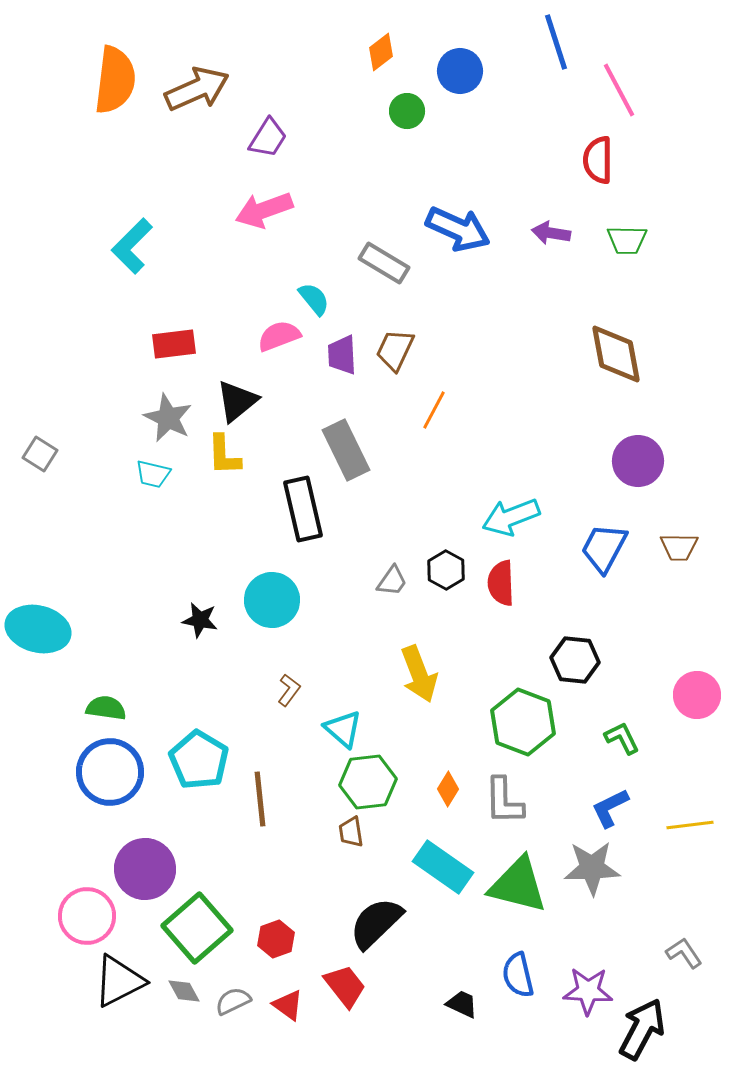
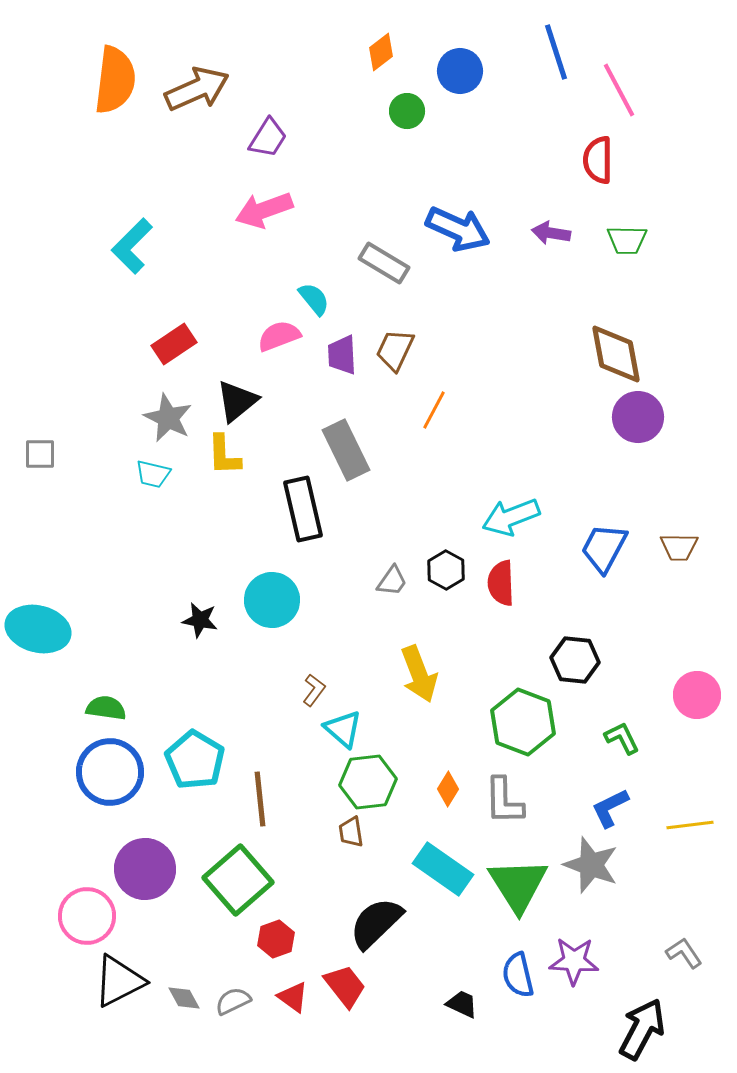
blue line at (556, 42): moved 10 px down
red rectangle at (174, 344): rotated 27 degrees counterclockwise
gray square at (40, 454): rotated 32 degrees counterclockwise
purple circle at (638, 461): moved 44 px up
brown L-shape at (289, 690): moved 25 px right
cyan pentagon at (199, 760): moved 4 px left
cyan rectangle at (443, 867): moved 2 px down
gray star at (592, 868): moved 1 px left, 3 px up; rotated 22 degrees clockwise
green triangle at (518, 885): rotated 44 degrees clockwise
green square at (197, 928): moved 41 px right, 48 px up
gray diamond at (184, 991): moved 7 px down
purple star at (588, 991): moved 14 px left, 30 px up
red triangle at (288, 1005): moved 5 px right, 8 px up
